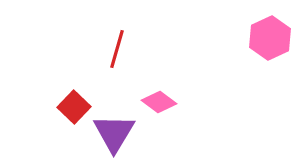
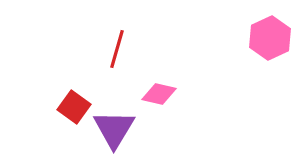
pink diamond: moved 8 px up; rotated 24 degrees counterclockwise
red square: rotated 8 degrees counterclockwise
purple triangle: moved 4 px up
